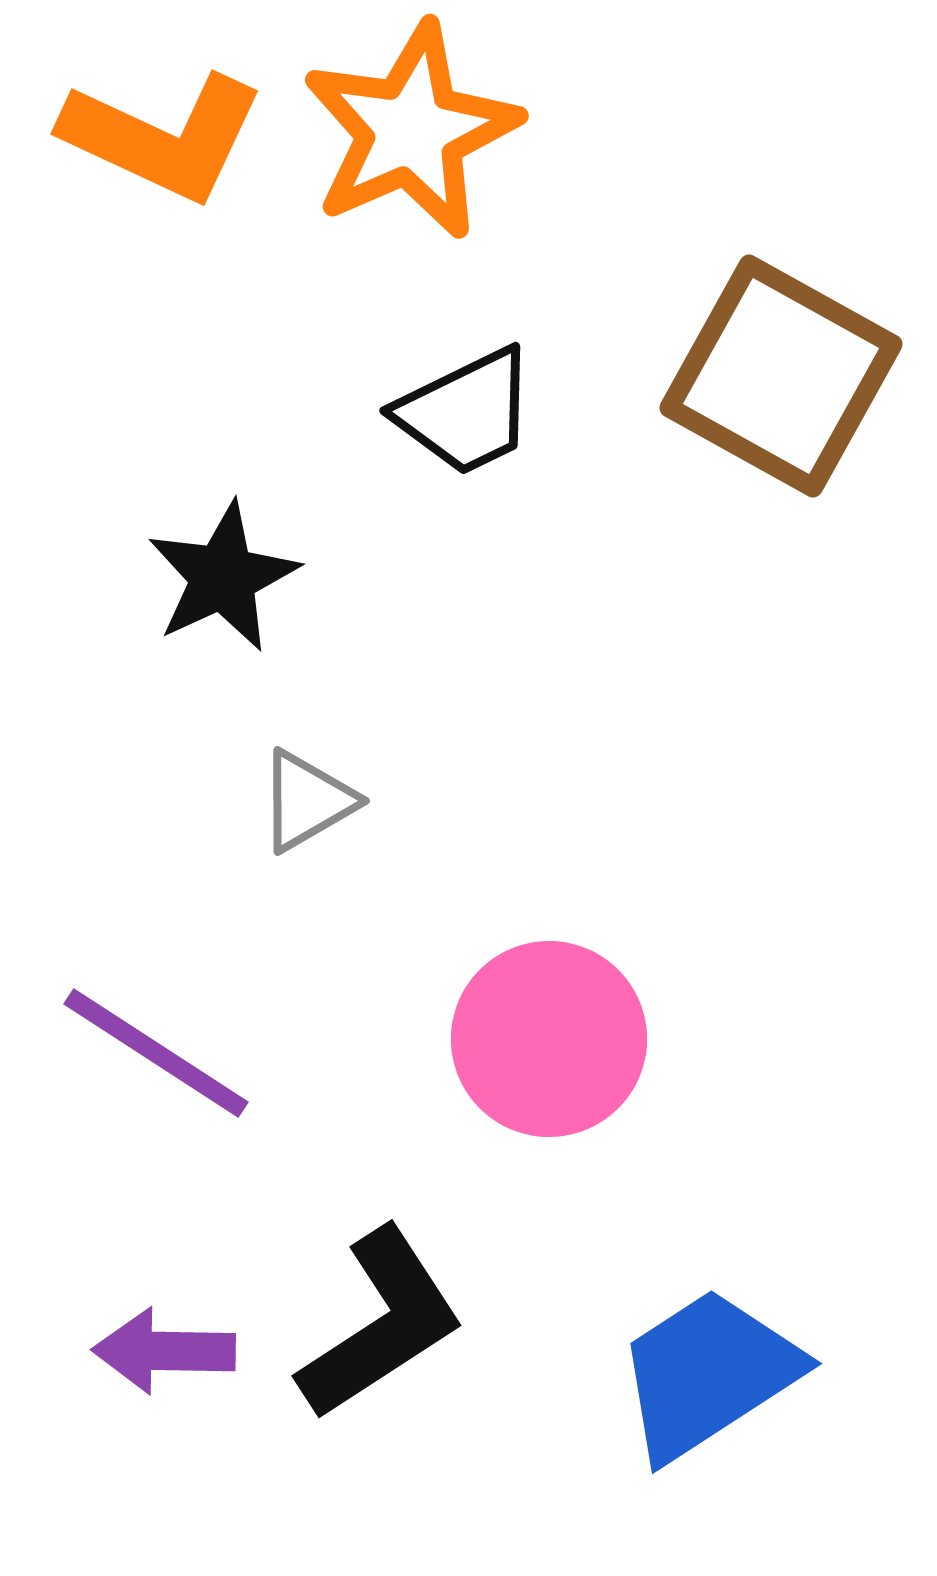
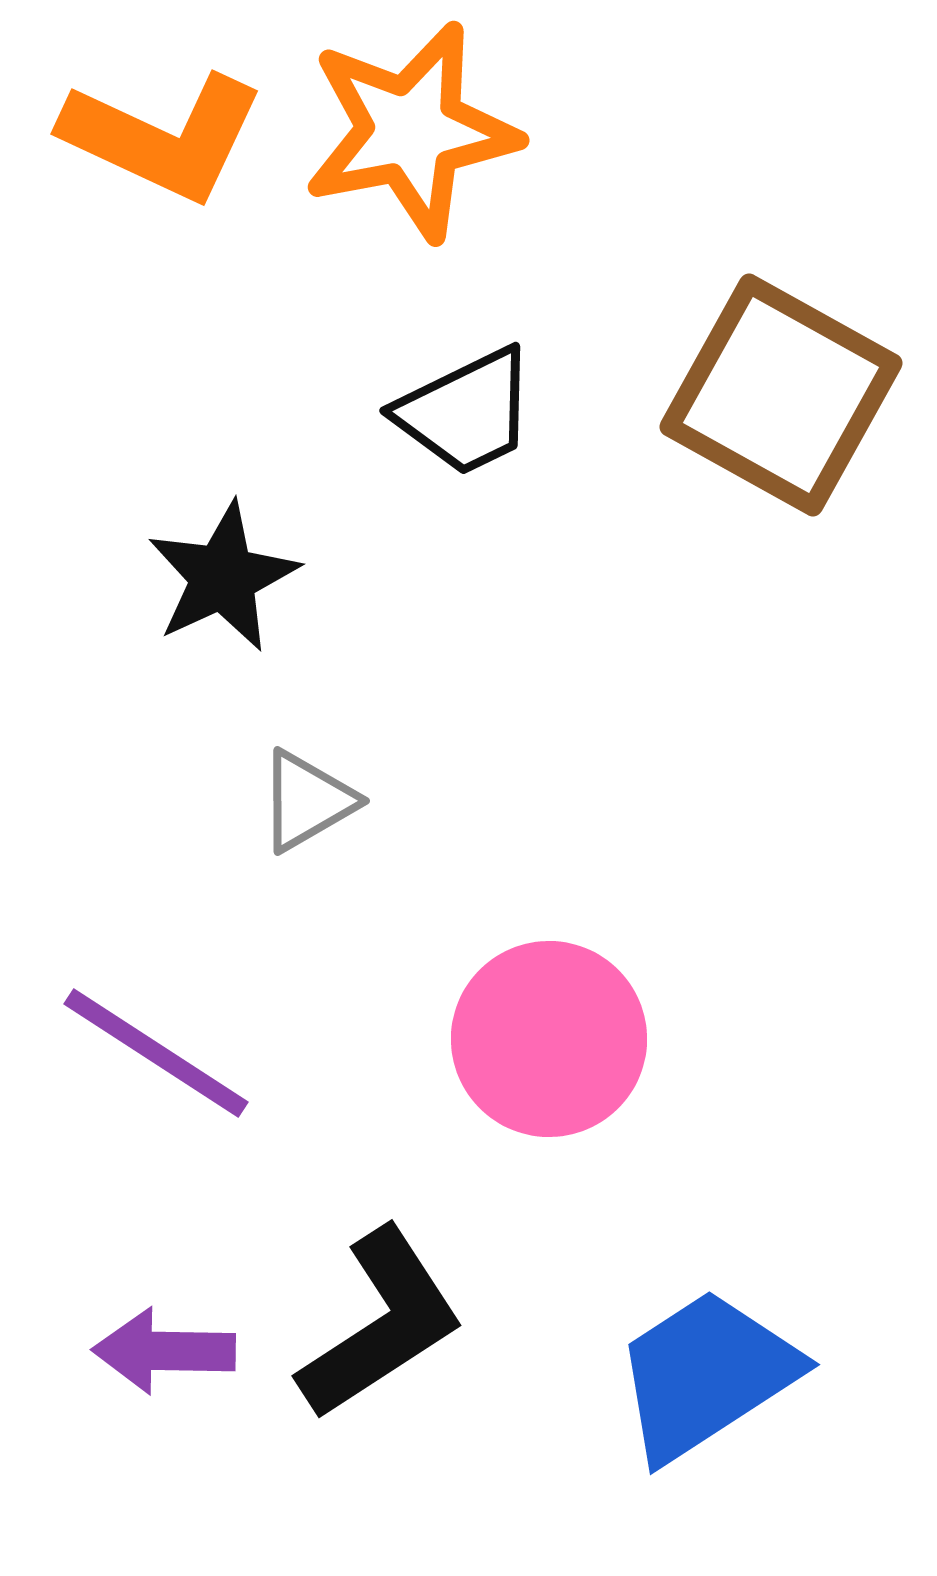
orange star: rotated 13 degrees clockwise
brown square: moved 19 px down
blue trapezoid: moved 2 px left, 1 px down
